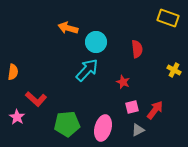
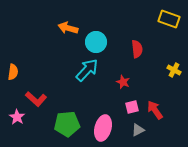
yellow rectangle: moved 1 px right, 1 px down
red arrow: rotated 72 degrees counterclockwise
